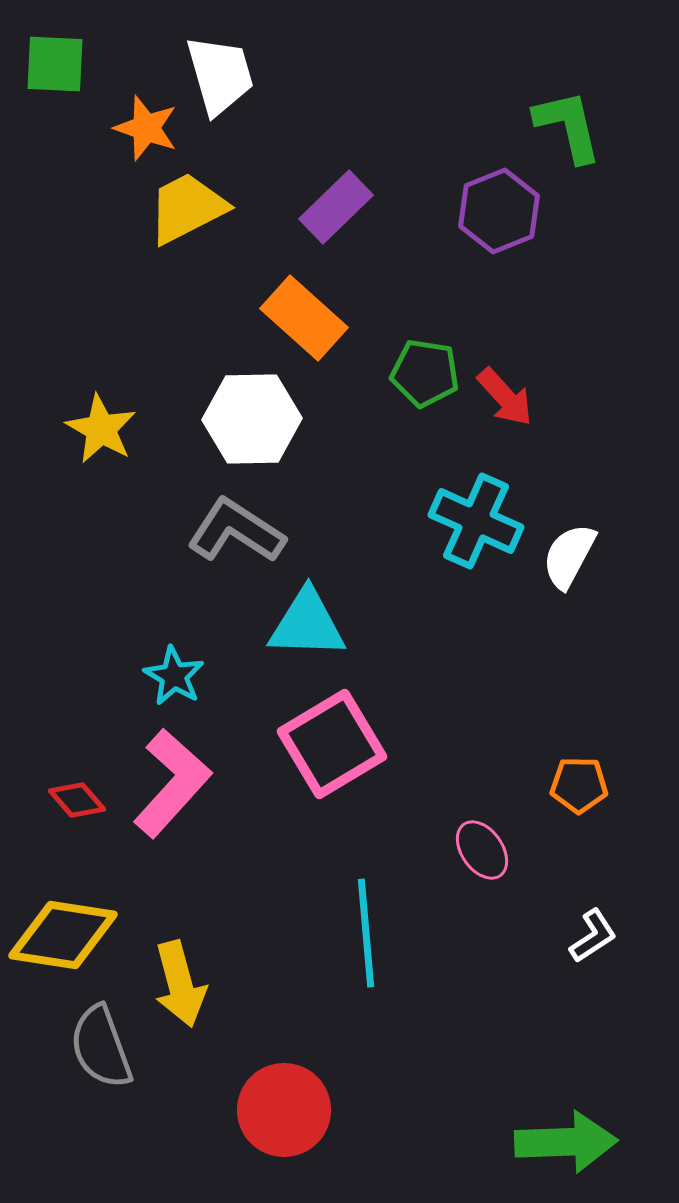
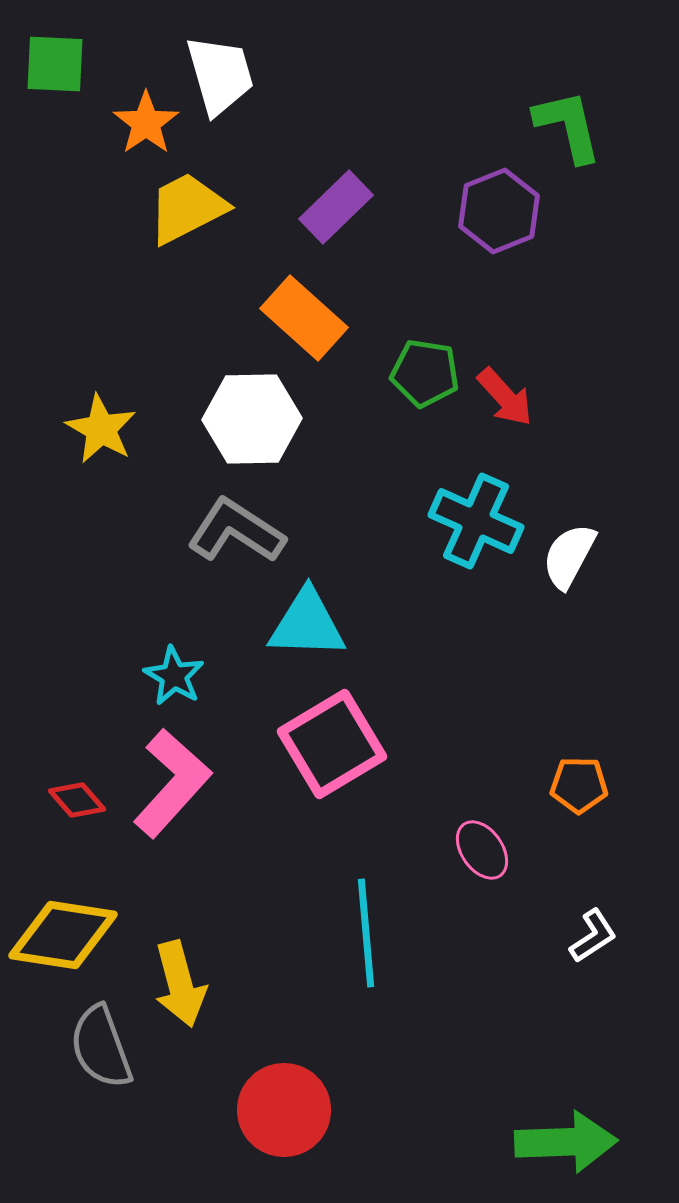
orange star: moved 5 px up; rotated 18 degrees clockwise
